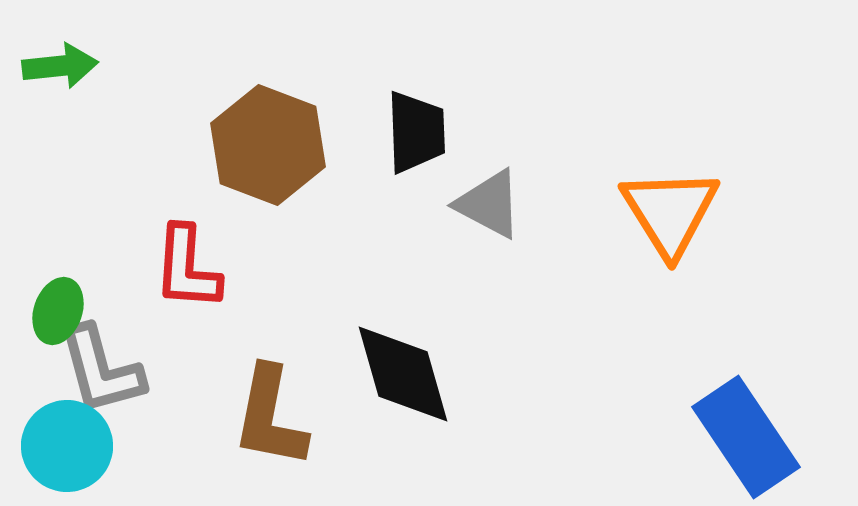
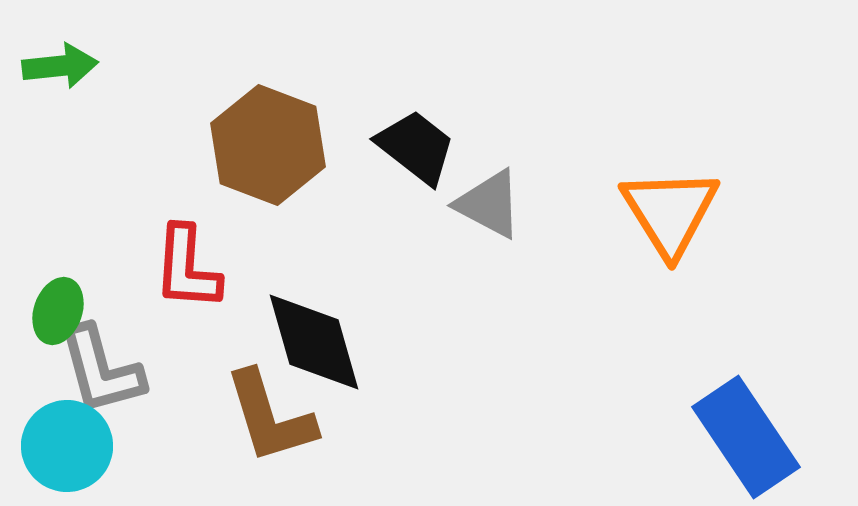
black trapezoid: moved 15 px down; rotated 50 degrees counterclockwise
black diamond: moved 89 px left, 32 px up
brown L-shape: rotated 28 degrees counterclockwise
